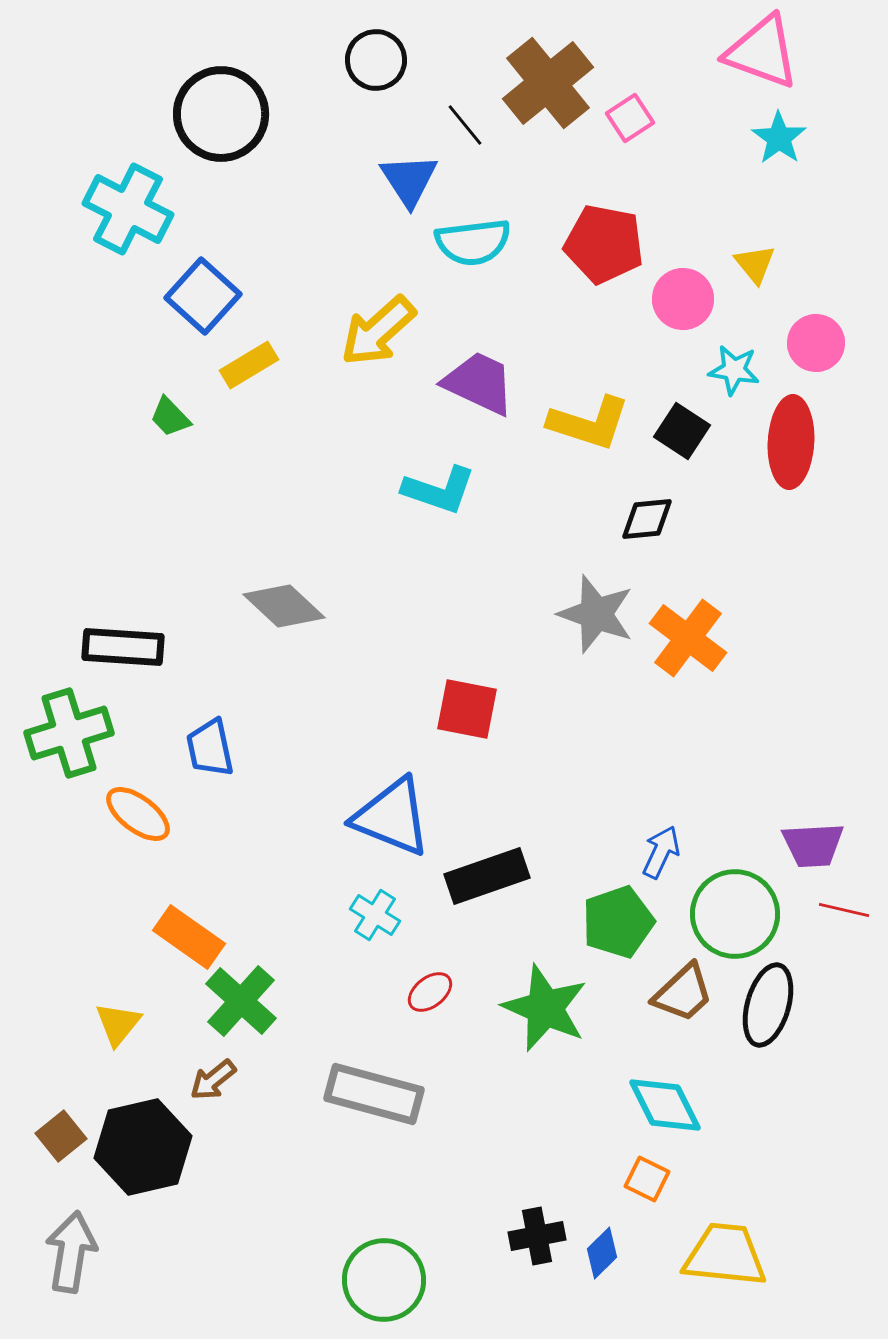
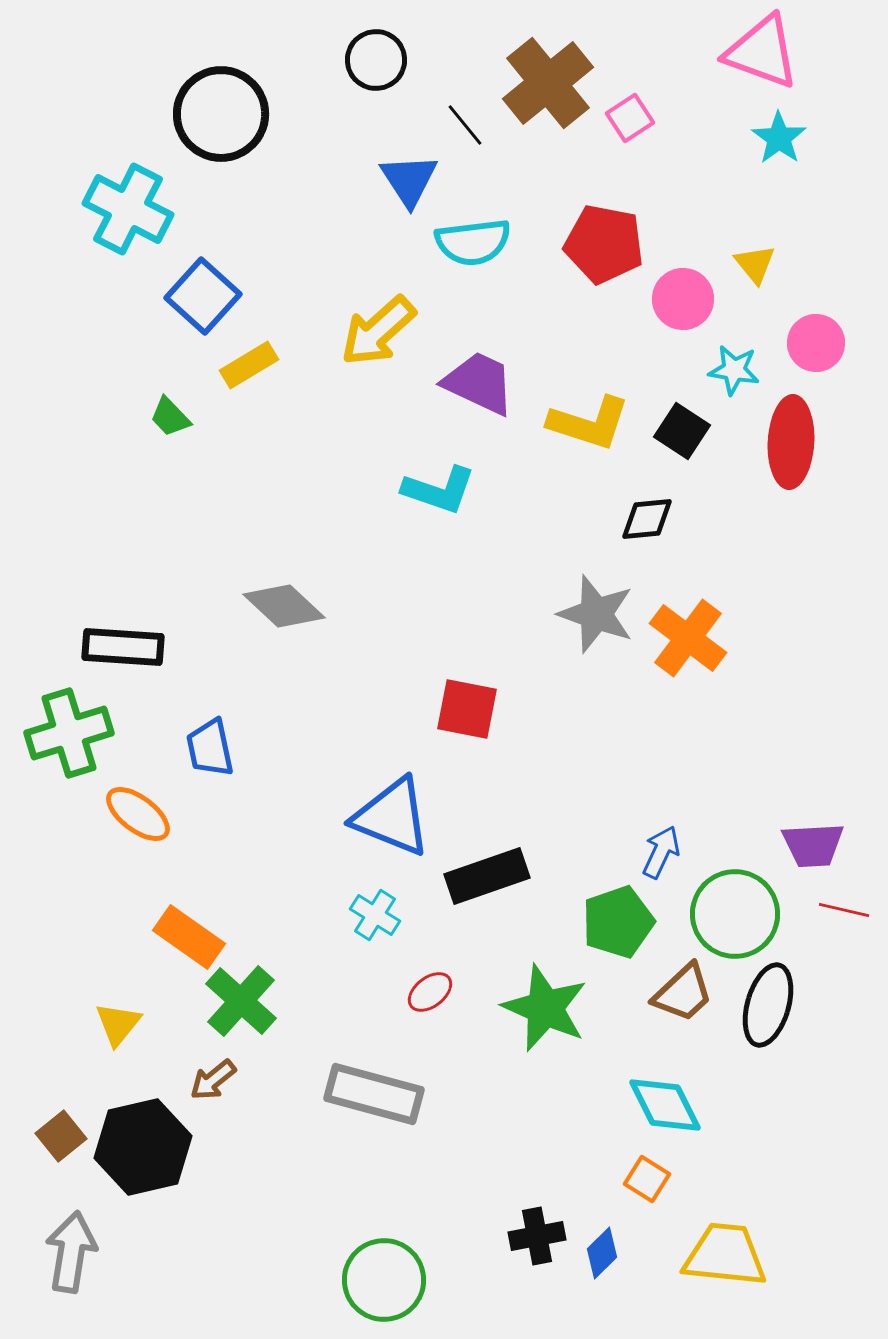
orange square at (647, 1179): rotated 6 degrees clockwise
